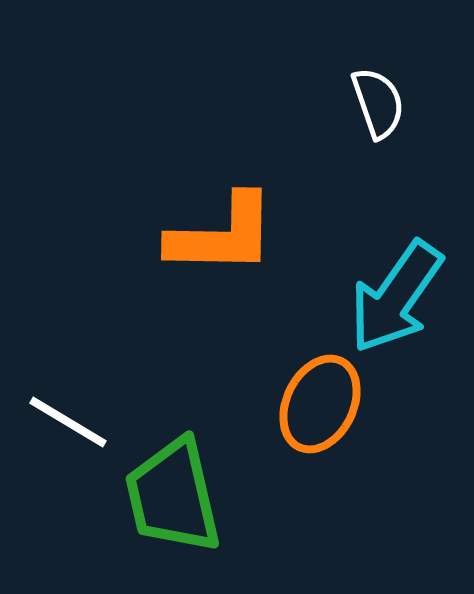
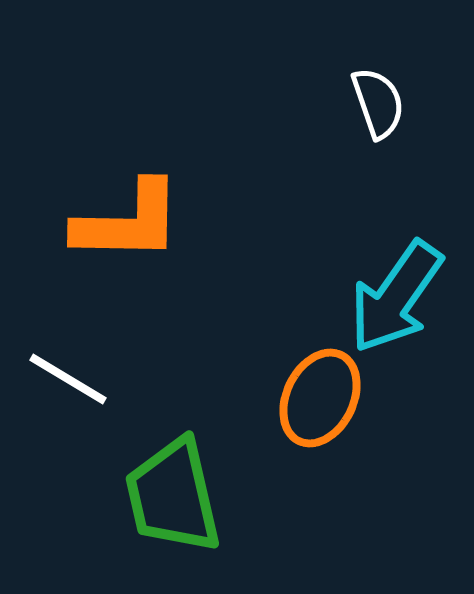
orange L-shape: moved 94 px left, 13 px up
orange ellipse: moved 6 px up
white line: moved 43 px up
